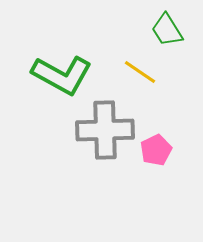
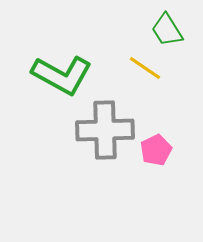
yellow line: moved 5 px right, 4 px up
